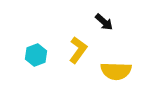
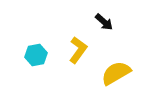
cyan hexagon: rotated 10 degrees clockwise
yellow semicircle: moved 2 px down; rotated 148 degrees clockwise
